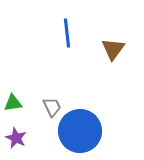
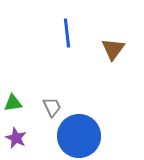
blue circle: moved 1 px left, 5 px down
